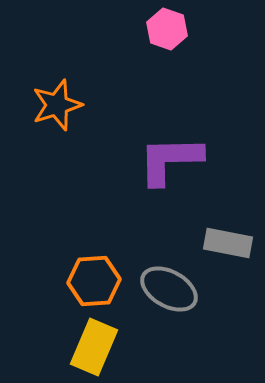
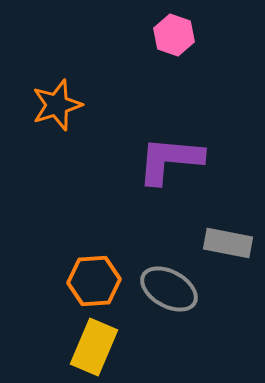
pink hexagon: moved 7 px right, 6 px down
purple L-shape: rotated 6 degrees clockwise
